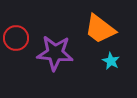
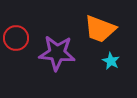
orange trapezoid: rotated 16 degrees counterclockwise
purple star: moved 2 px right
